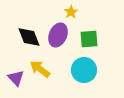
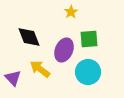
purple ellipse: moved 6 px right, 15 px down
cyan circle: moved 4 px right, 2 px down
purple triangle: moved 3 px left
